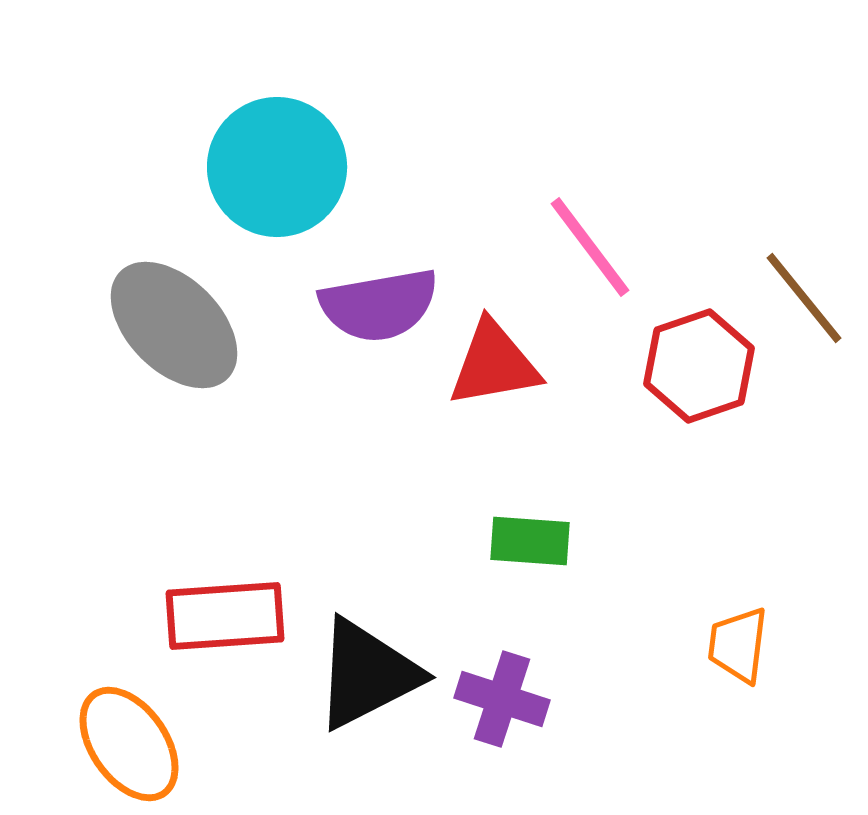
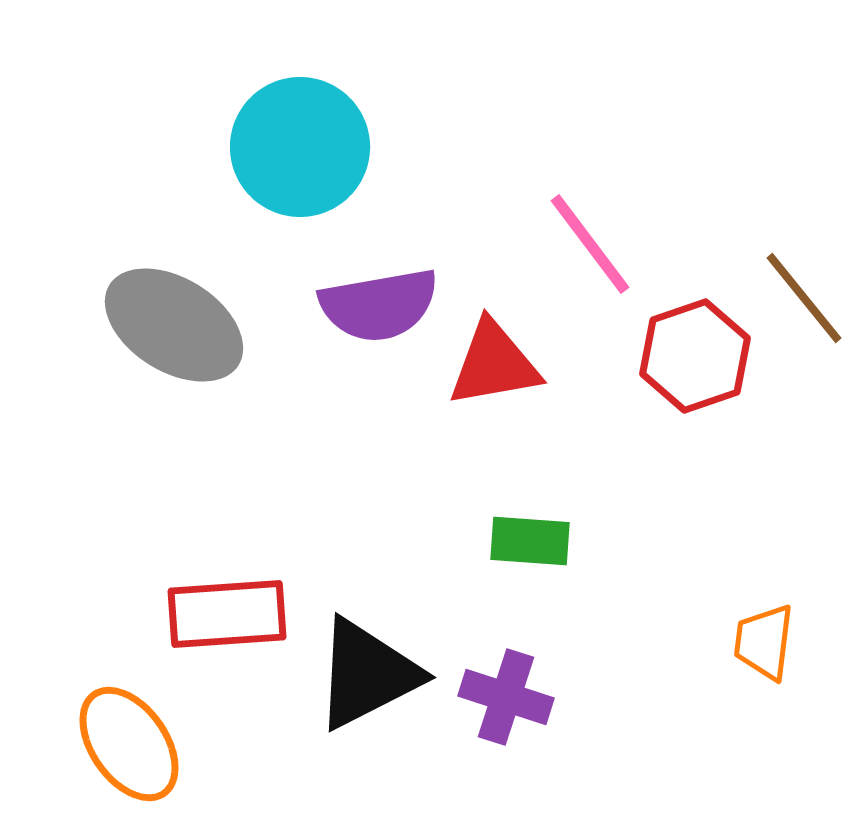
cyan circle: moved 23 px right, 20 px up
pink line: moved 3 px up
gray ellipse: rotated 13 degrees counterclockwise
red hexagon: moved 4 px left, 10 px up
red rectangle: moved 2 px right, 2 px up
orange trapezoid: moved 26 px right, 3 px up
purple cross: moved 4 px right, 2 px up
